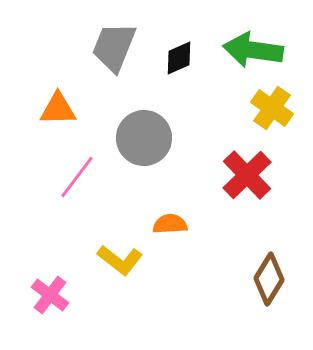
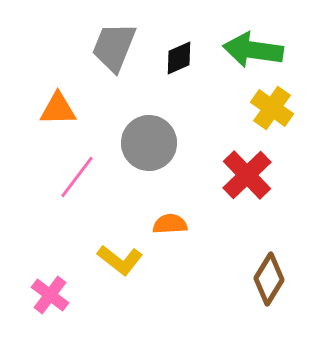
gray circle: moved 5 px right, 5 px down
